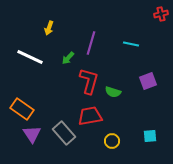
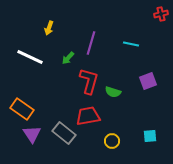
red trapezoid: moved 2 px left
gray rectangle: rotated 10 degrees counterclockwise
